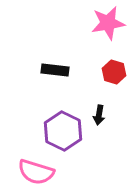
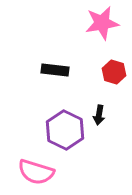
pink star: moved 6 px left
purple hexagon: moved 2 px right, 1 px up
